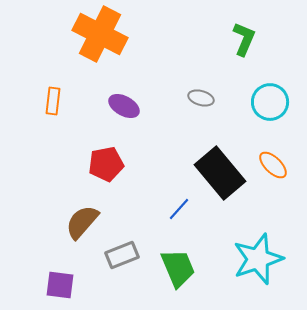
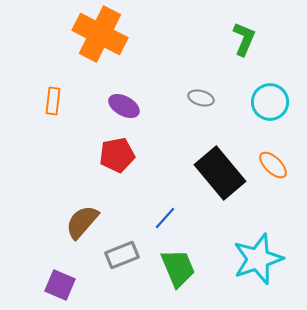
red pentagon: moved 11 px right, 9 px up
blue line: moved 14 px left, 9 px down
purple square: rotated 16 degrees clockwise
